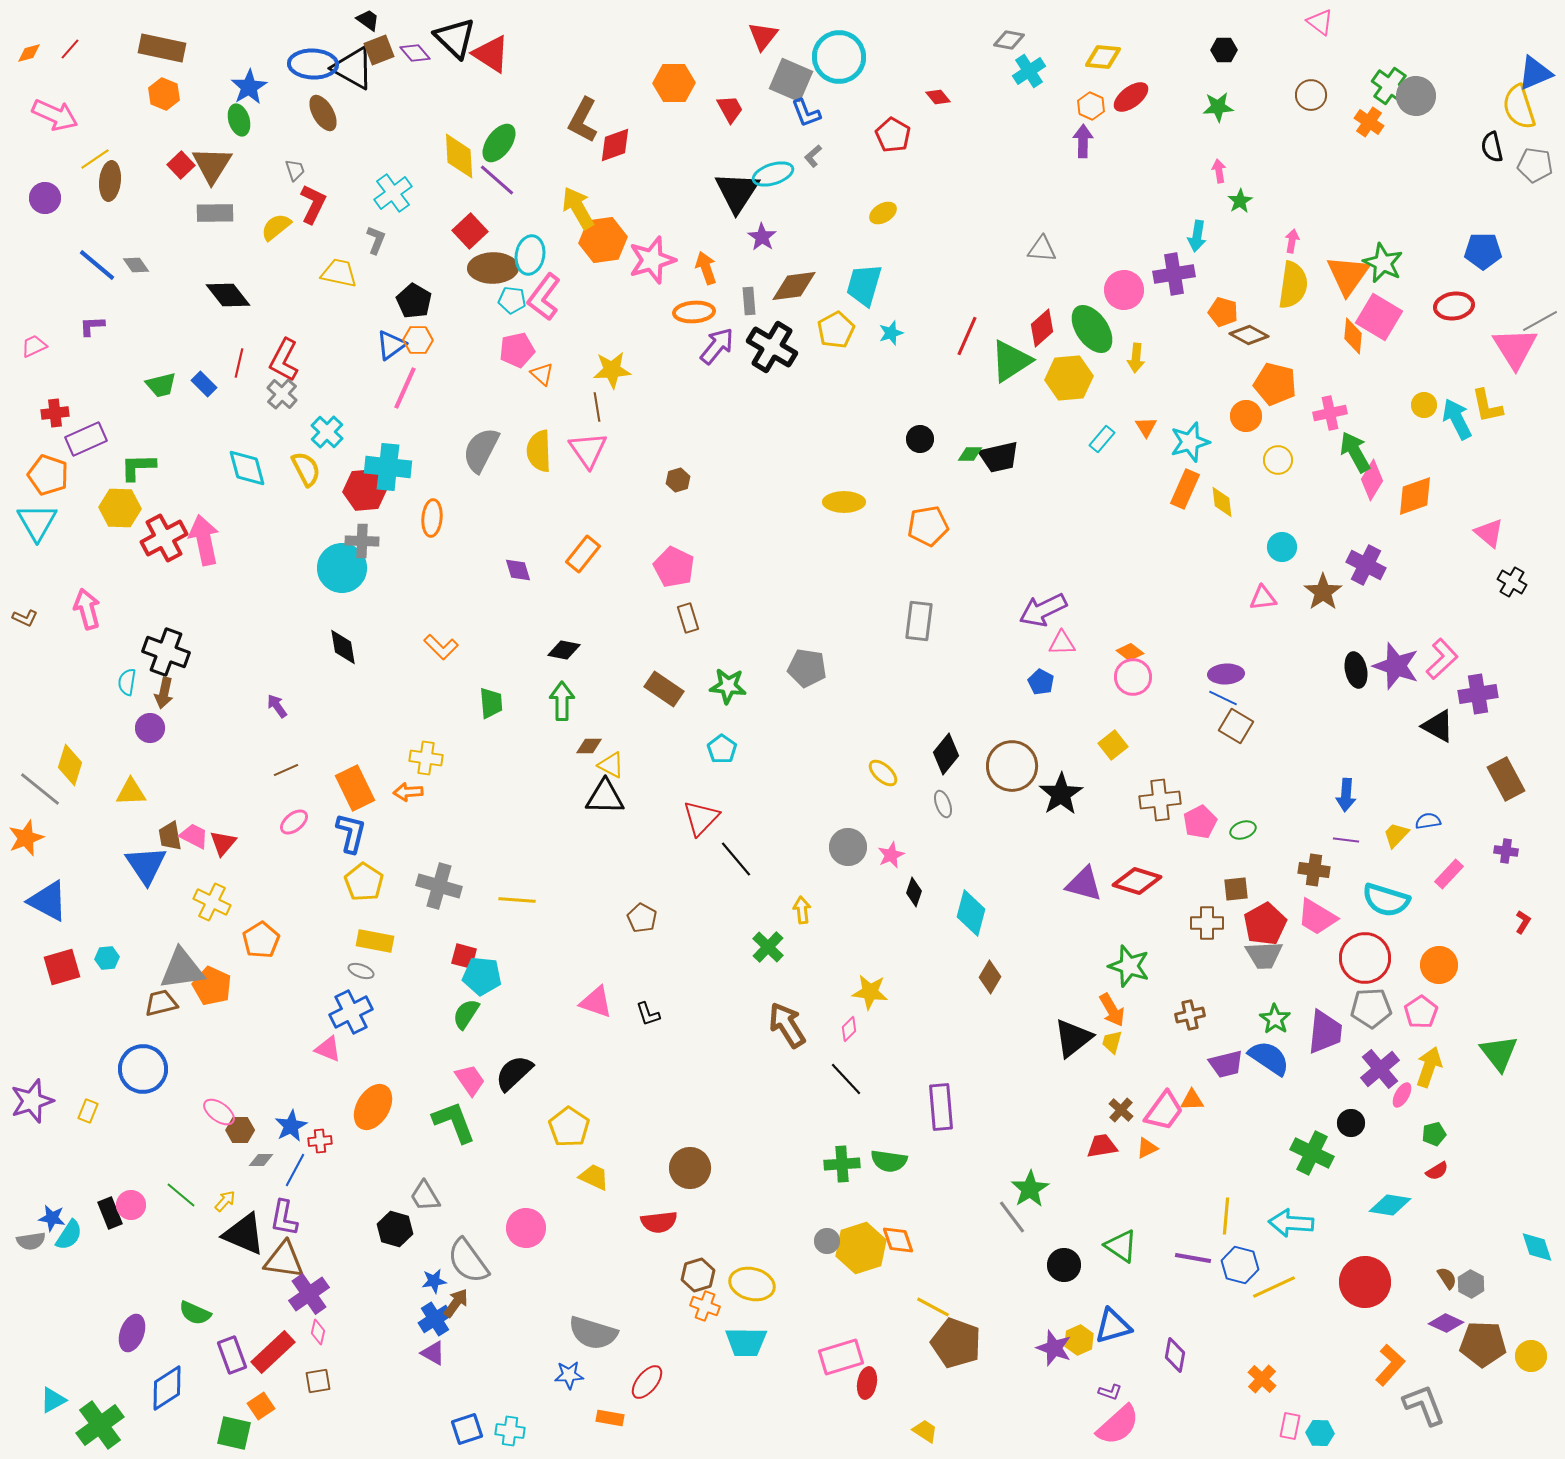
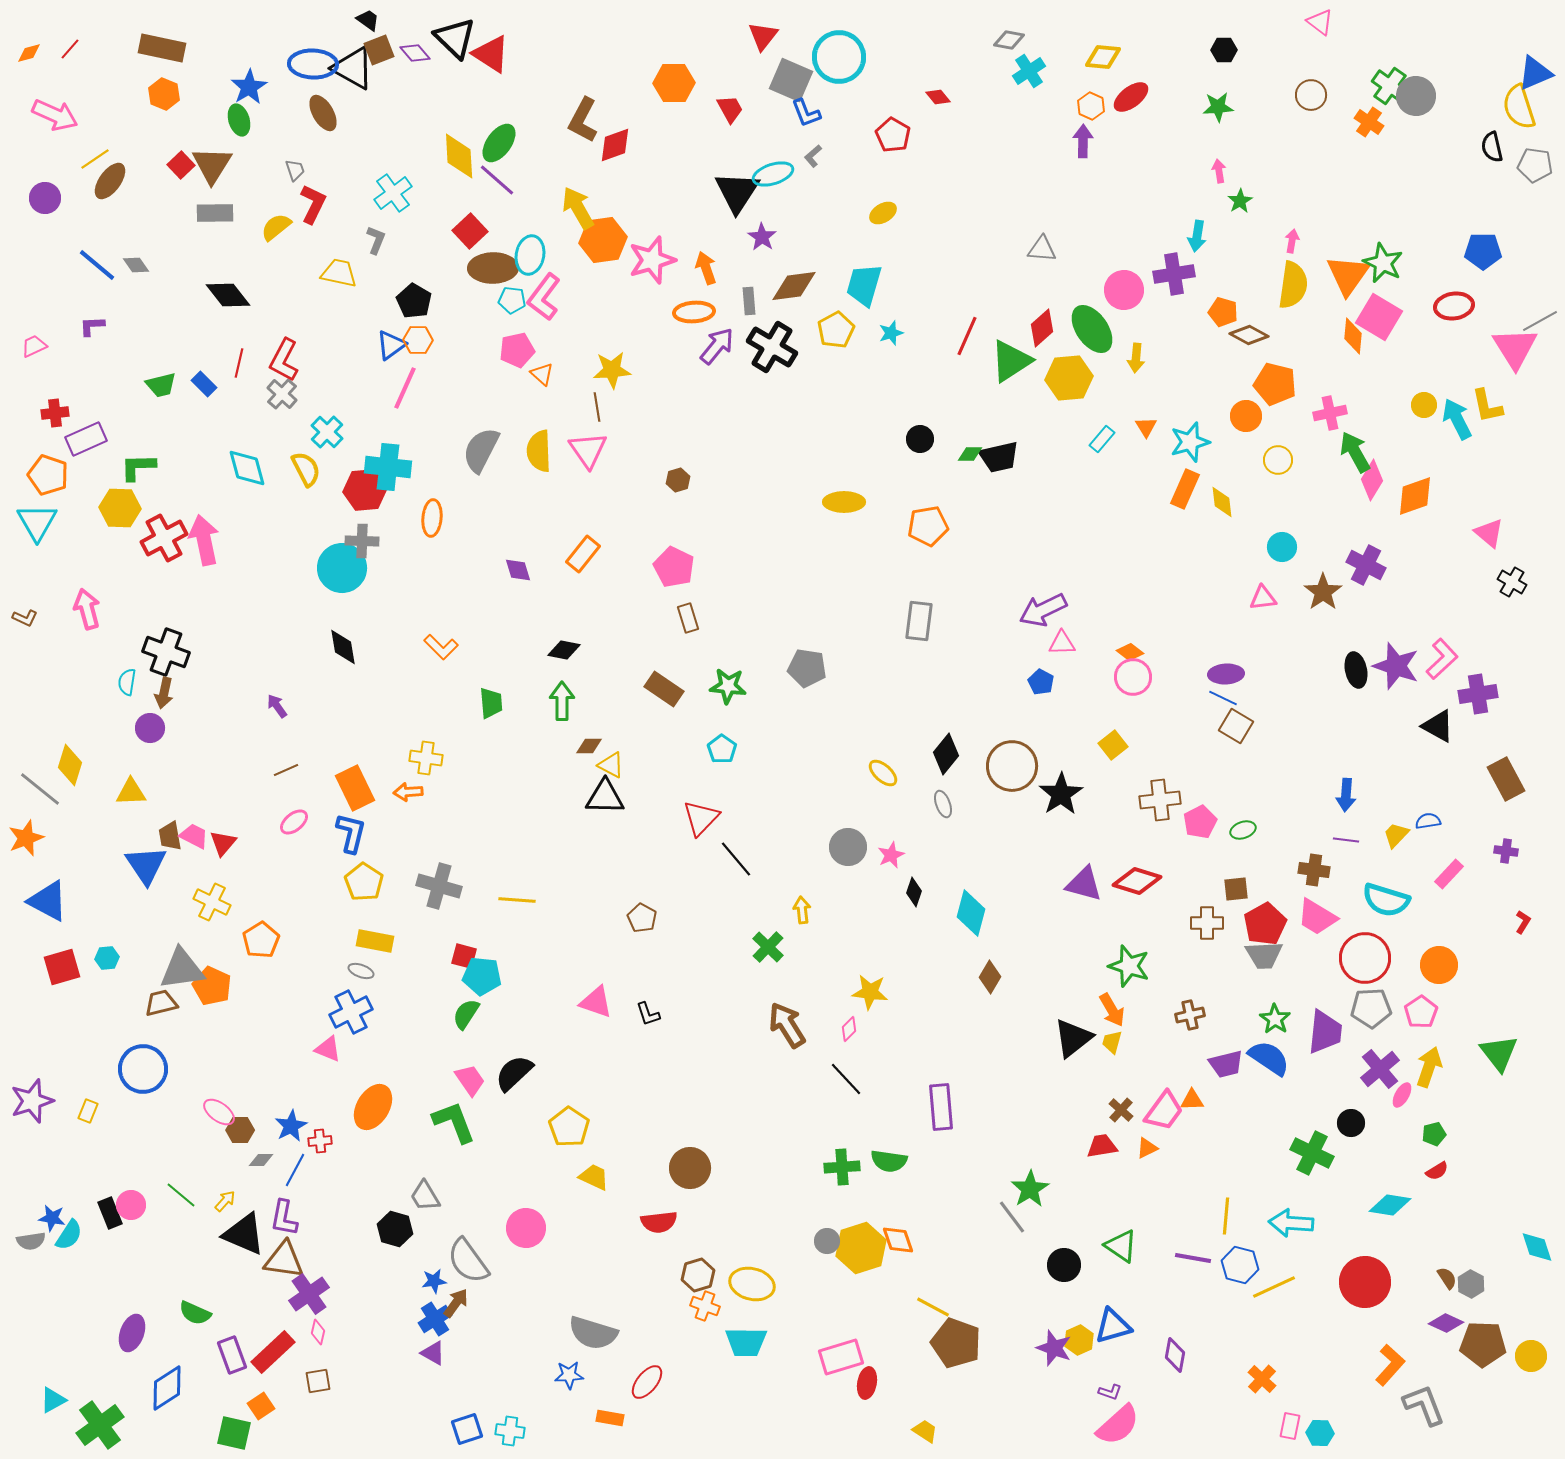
brown ellipse at (110, 181): rotated 30 degrees clockwise
green cross at (842, 1164): moved 3 px down
